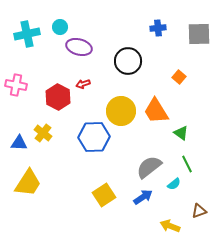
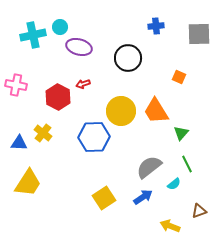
blue cross: moved 2 px left, 2 px up
cyan cross: moved 6 px right, 1 px down
black circle: moved 3 px up
orange square: rotated 16 degrees counterclockwise
green triangle: rotated 35 degrees clockwise
yellow square: moved 3 px down
